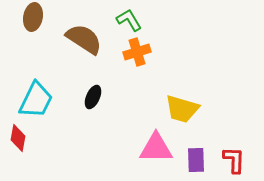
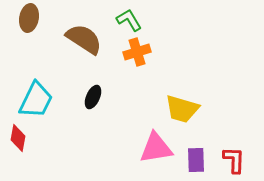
brown ellipse: moved 4 px left, 1 px down
pink triangle: rotated 9 degrees counterclockwise
